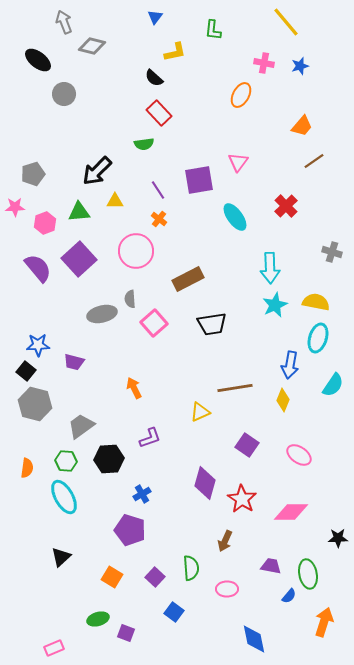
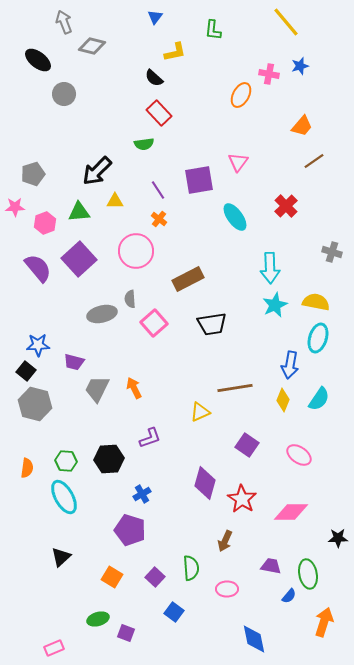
pink cross at (264, 63): moved 5 px right, 11 px down
cyan semicircle at (333, 385): moved 14 px left, 14 px down
gray trapezoid at (81, 426): moved 16 px right, 37 px up; rotated 28 degrees counterclockwise
